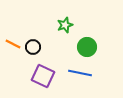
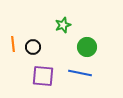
green star: moved 2 px left
orange line: rotated 56 degrees clockwise
purple square: rotated 20 degrees counterclockwise
